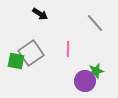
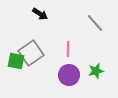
purple circle: moved 16 px left, 6 px up
